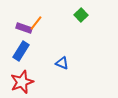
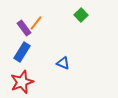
purple rectangle: rotated 35 degrees clockwise
blue rectangle: moved 1 px right, 1 px down
blue triangle: moved 1 px right
